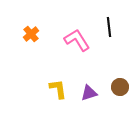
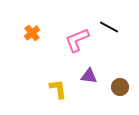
black line: rotated 54 degrees counterclockwise
orange cross: moved 1 px right, 1 px up
pink L-shape: rotated 80 degrees counterclockwise
purple triangle: moved 17 px up; rotated 24 degrees clockwise
